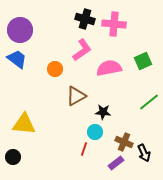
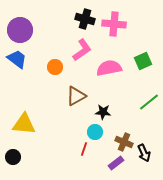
orange circle: moved 2 px up
